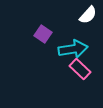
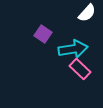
white semicircle: moved 1 px left, 2 px up
